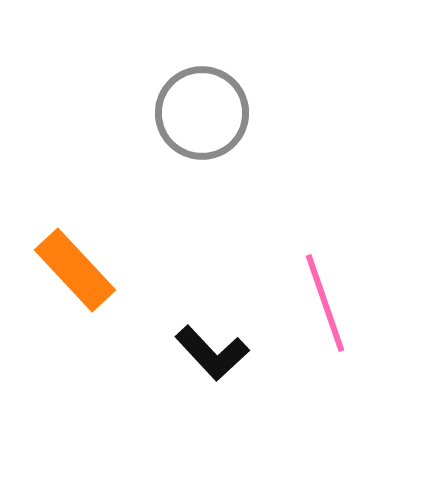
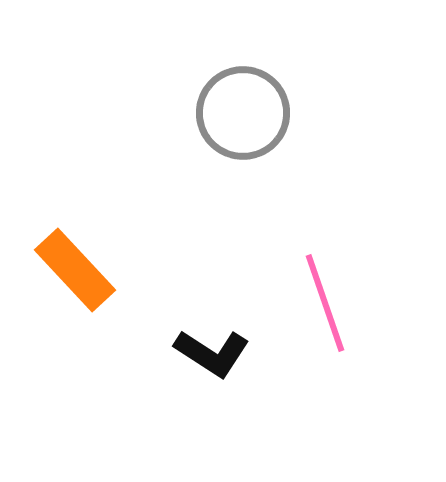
gray circle: moved 41 px right
black L-shape: rotated 14 degrees counterclockwise
